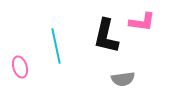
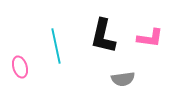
pink L-shape: moved 8 px right, 16 px down
black L-shape: moved 3 px left
